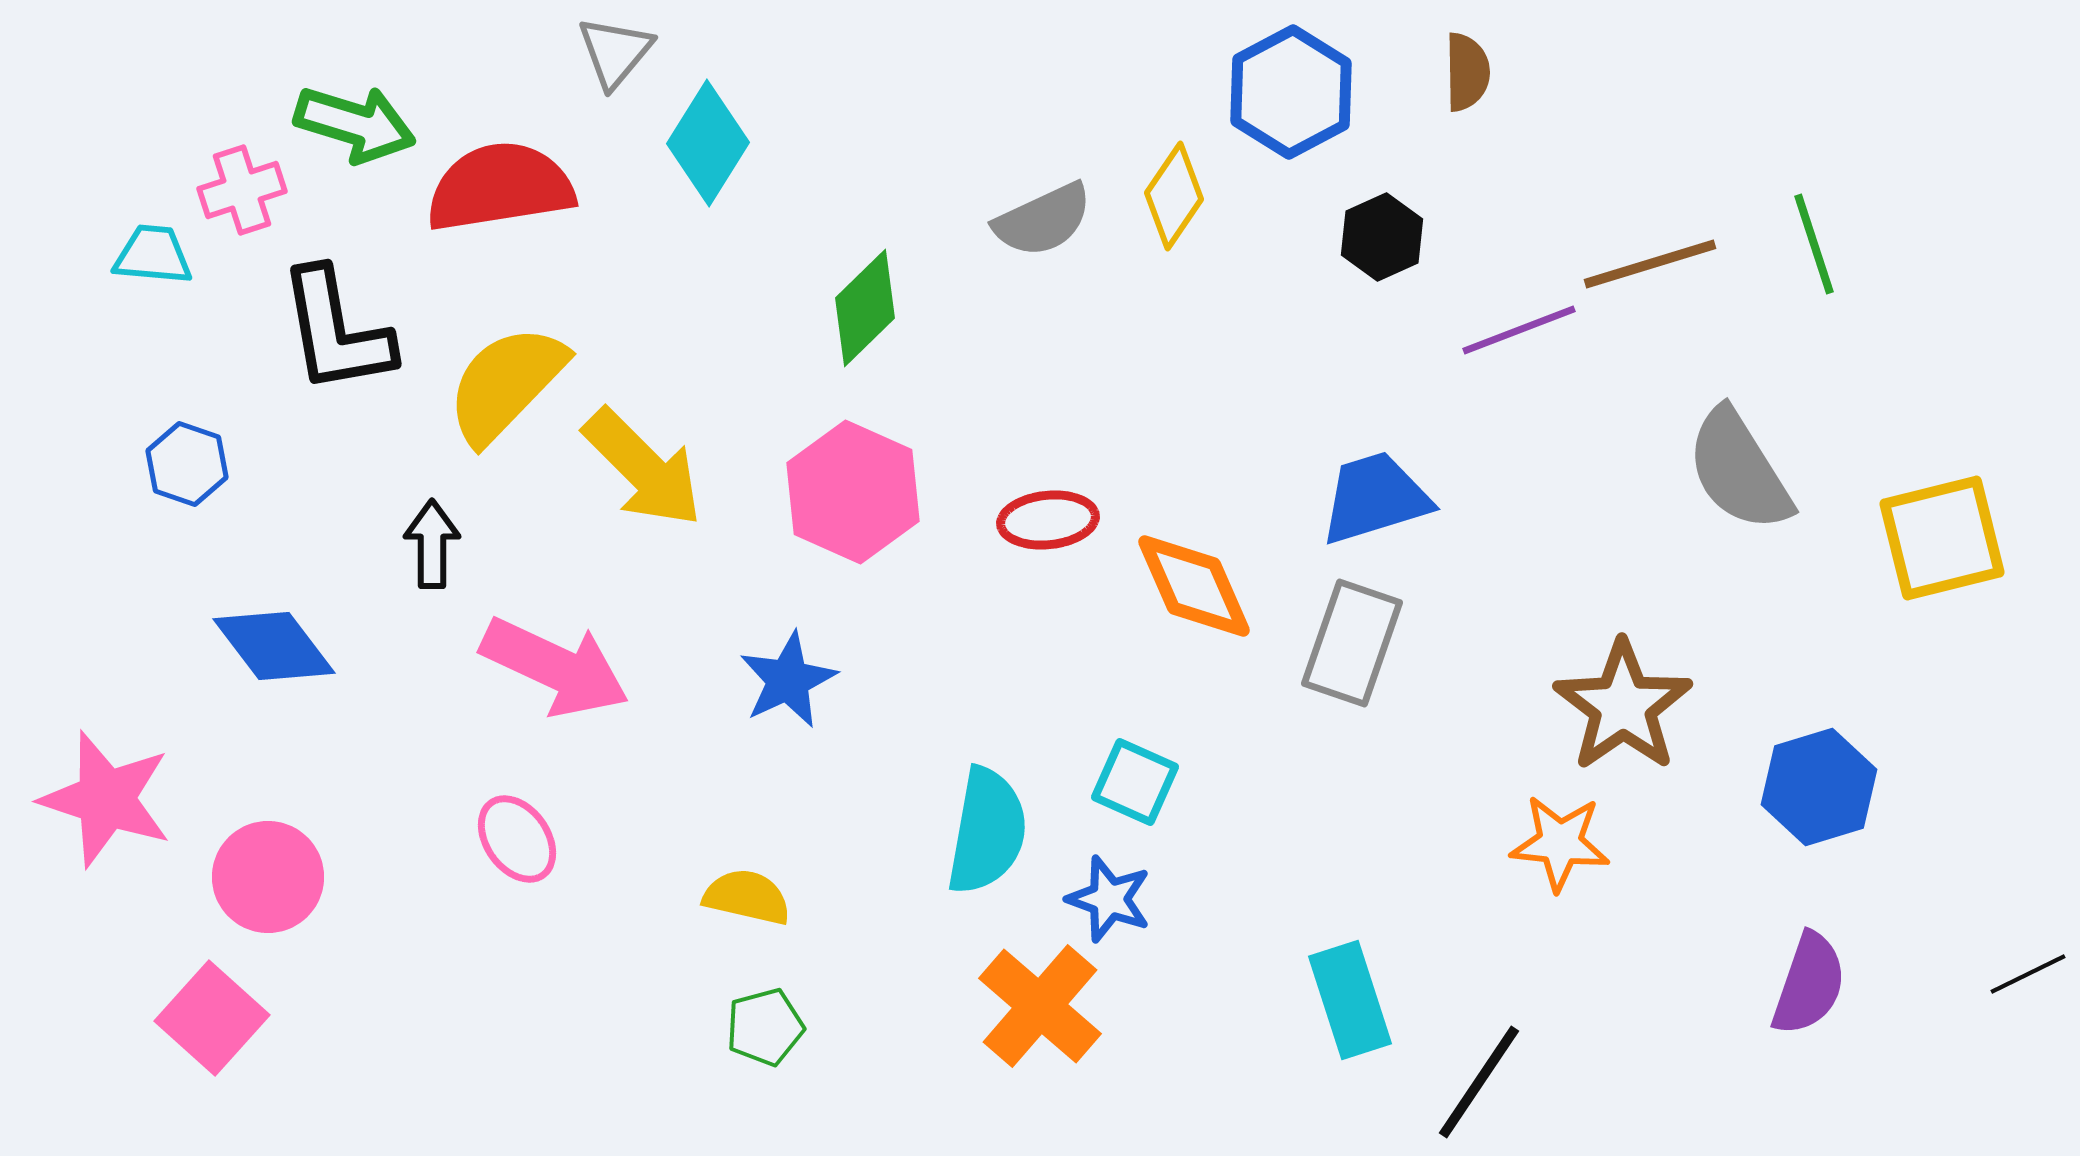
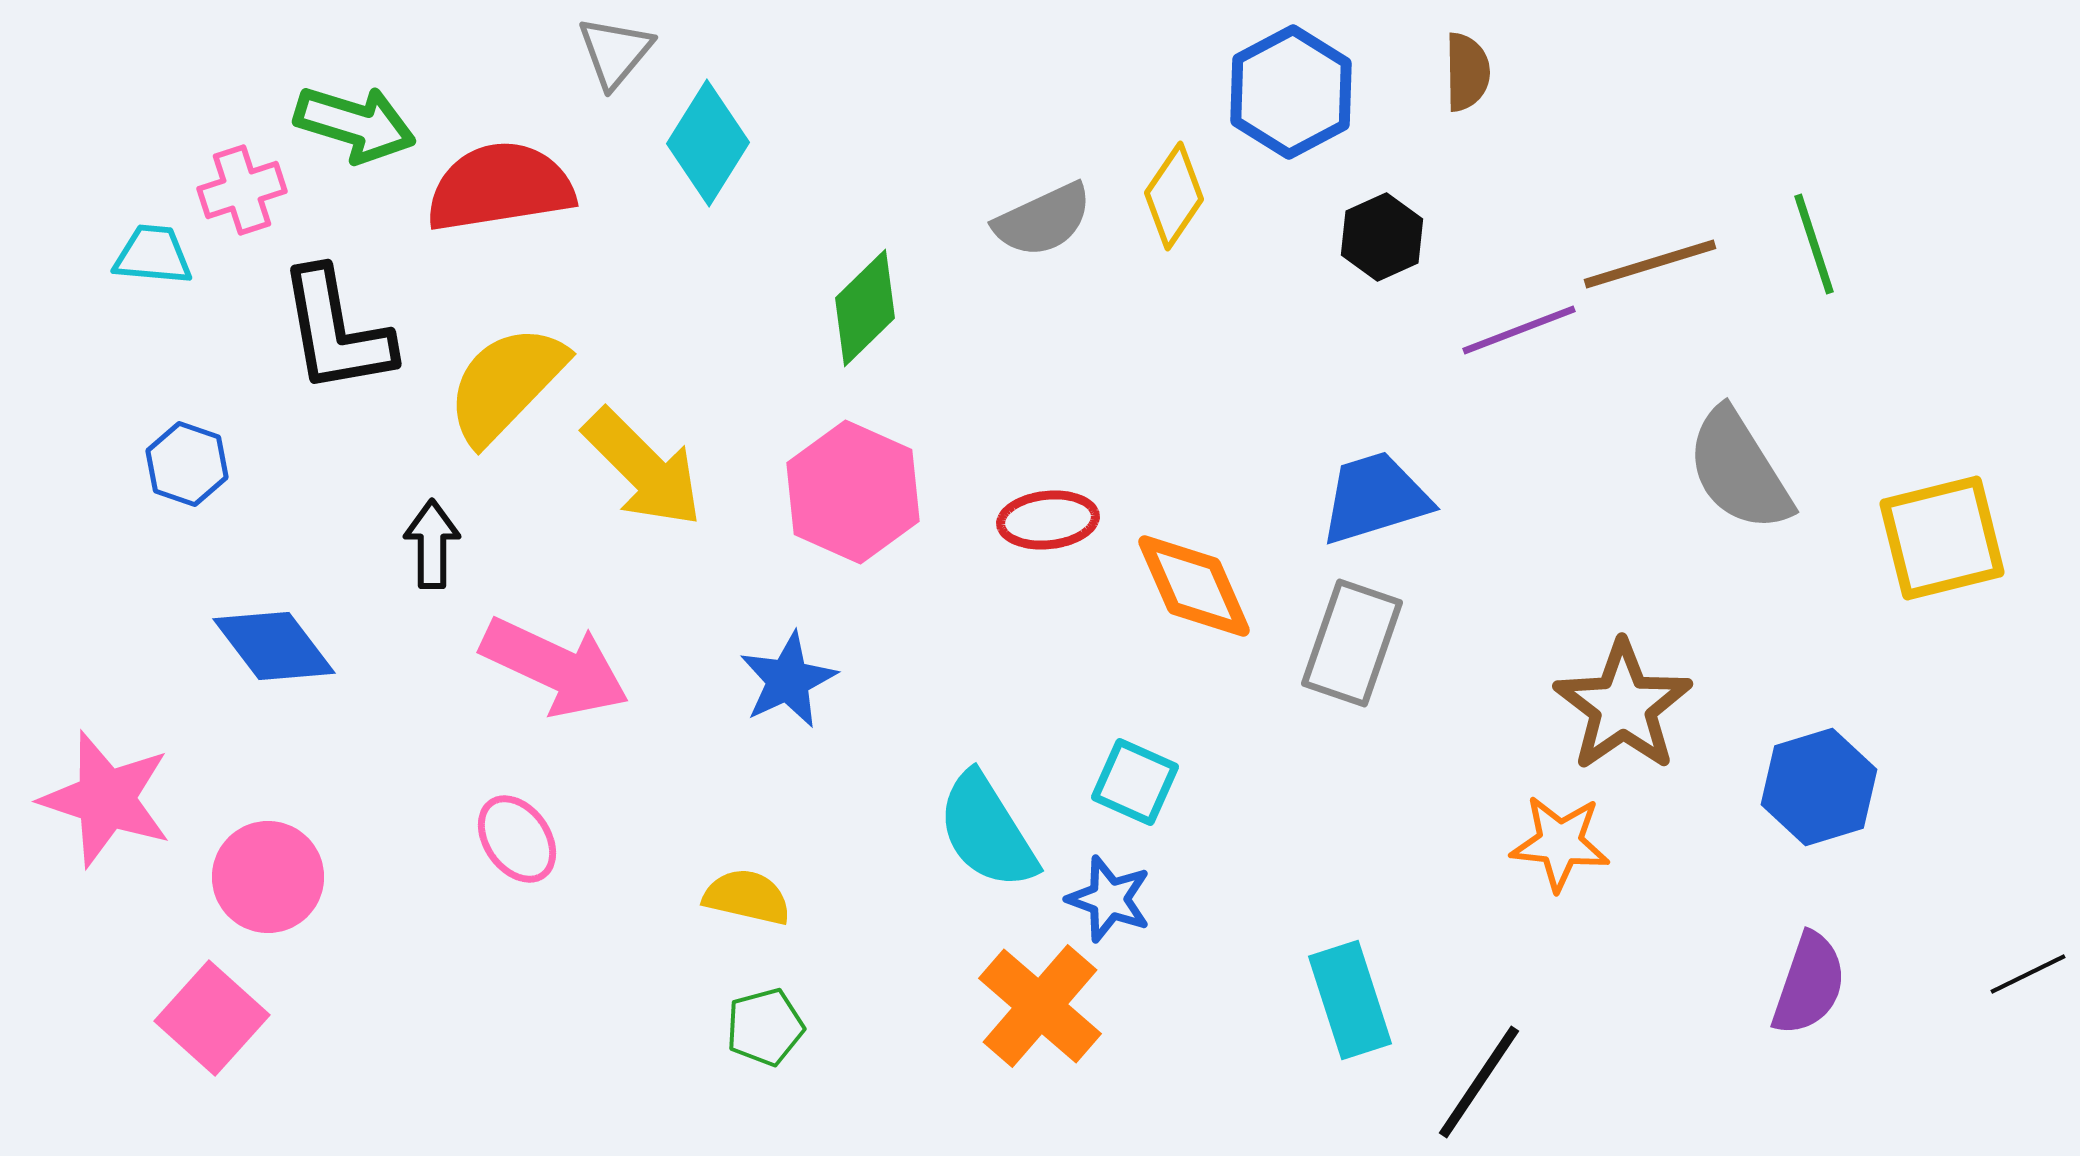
cyan semicircle at (987, 831): rotated 138 degrees clockwise
